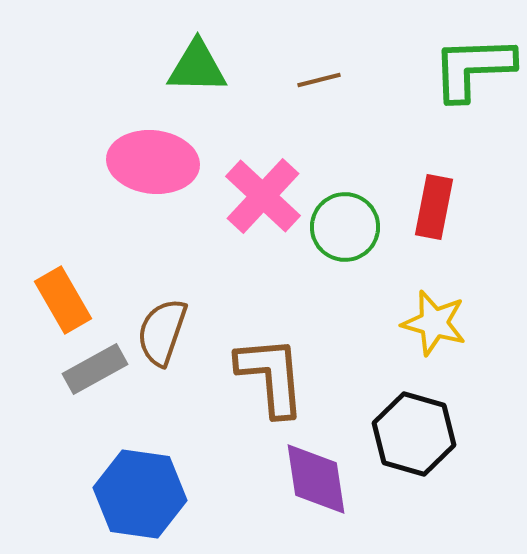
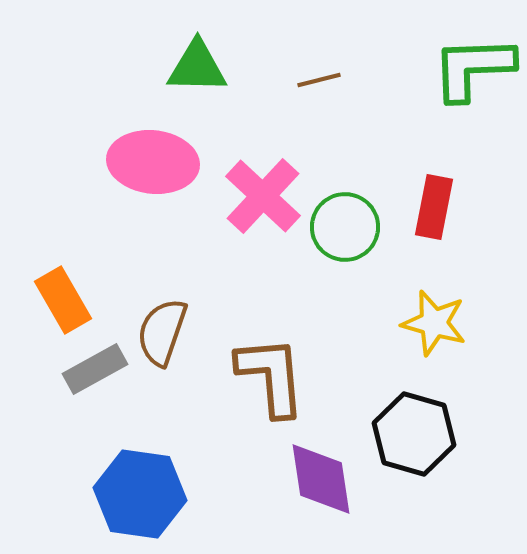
purple diamond: moved 5 px right
